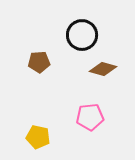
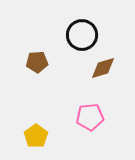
brown pentagon: moved 2 px left
brown diamond: moved 1 px up; rotated 32 degrees counterclockwise
yellow pentagon: moved 2 px left, 1 px up; rotated 25 degrees clockwise
